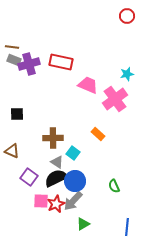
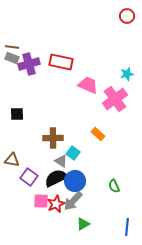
gray rectangle: moved 2 px left, 2 px up
brown triangle: moved 9 px down; rotated 14 degrees counterclockwise
gray triangle: moved 4 px right, 1 px up
